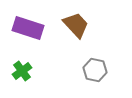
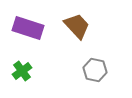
brown trapezoid: moved 1 px right, 1 px down
